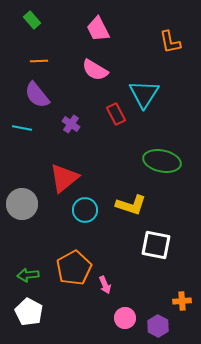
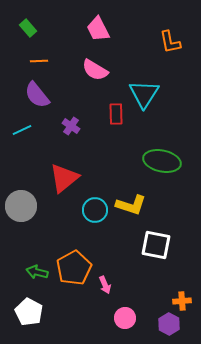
green rectangle: moved 4 px left, 8 px down
red rectangle: rotated 25 degrees clockwise
purple cross: moved 2 px down
cyan line: moved 2 px down; rotated 36 degrees counterclockwise
gray circle: moved 1 px left, 2 px down
cyan circle: moved 10 px right
green arrow: moved 9 px right, 3 px up; rotated 20 degrees clockwise
purple hexagon: moved 11 px right, 2 px up
